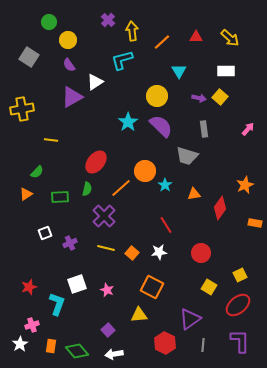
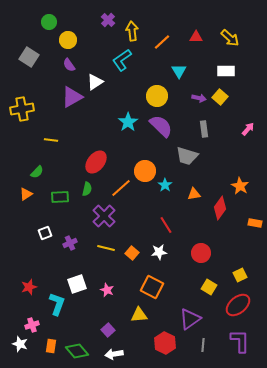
cyan L-shape at (122, 60): rotated 20 degrees counterclockwise
orange star at (245, 185): moved 5 px left, 1 px down; rotated 18 degrees counterclockwise
white star at (20, 344): rotated 21 degrees counterclockwise
